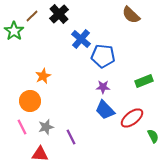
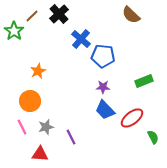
orange star: moved 5 px left, 5 px up
green semicircle: moved 1 px down
